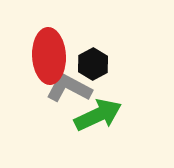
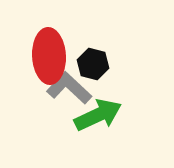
black hexagon: rotated 16 degrees counterclockwise
gray L-shape: rotated 15 degrees clockwise
